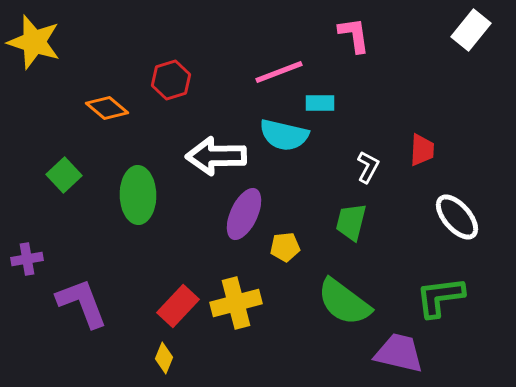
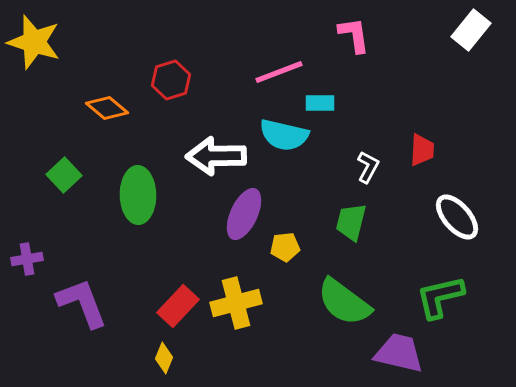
green L-shape: rotated 6 degrees counterclockwise
